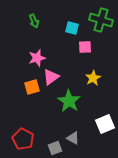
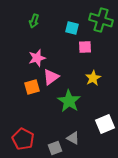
green arrow: rotated 40 degrees clockwise
